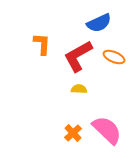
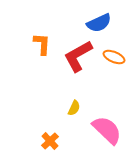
yellow semicircle: moved 5 px left, 19 px down; rotated 112 degrees clockwise
orange cross: moved 23 px left, 8 px down
